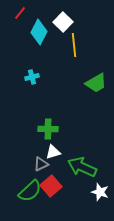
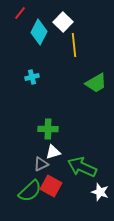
red square: rotated 20 degrees counterclockwise
